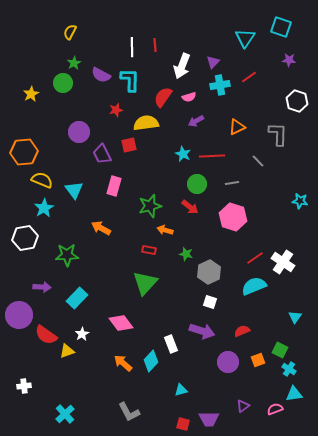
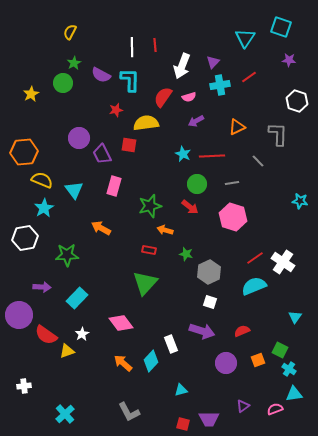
purple circle at (79, 132): moved 6 px down
red square at (129, 145): rotated 21 degrees clockwise
purple circle at (228, 362): moved 2 px left, 1 px down
